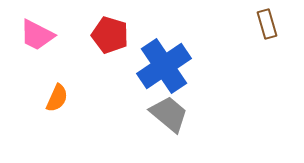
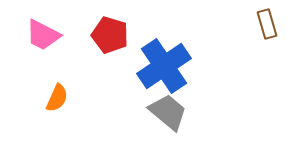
pink trapezoid: moved 6 px right
gray trapezoid: moved 1 px left, 2 px up
